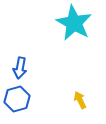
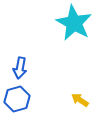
yellow arrow: rotated 30 degrees counterclockwise
